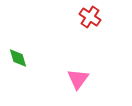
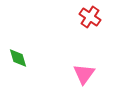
pink triangle: moved 6 px right, 5 px up
